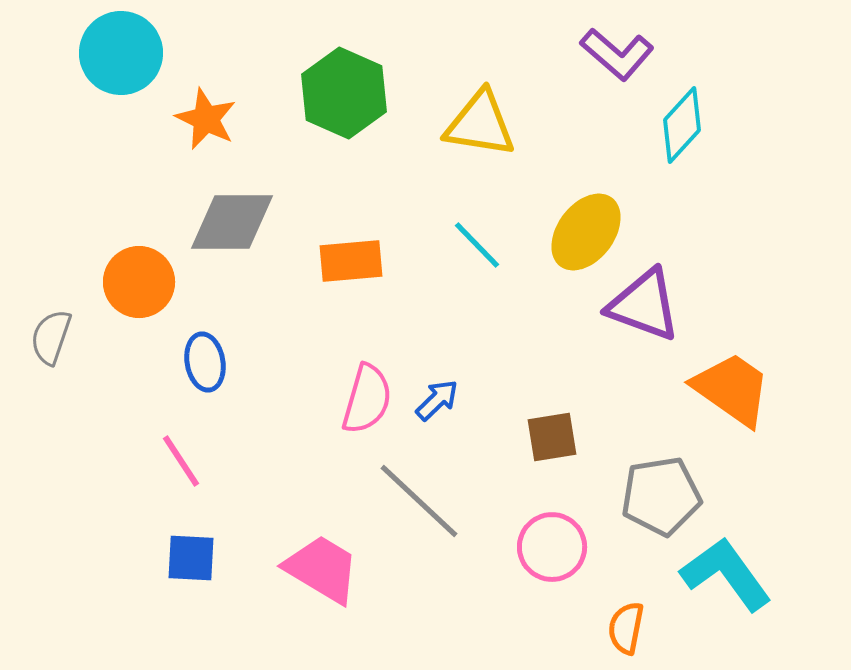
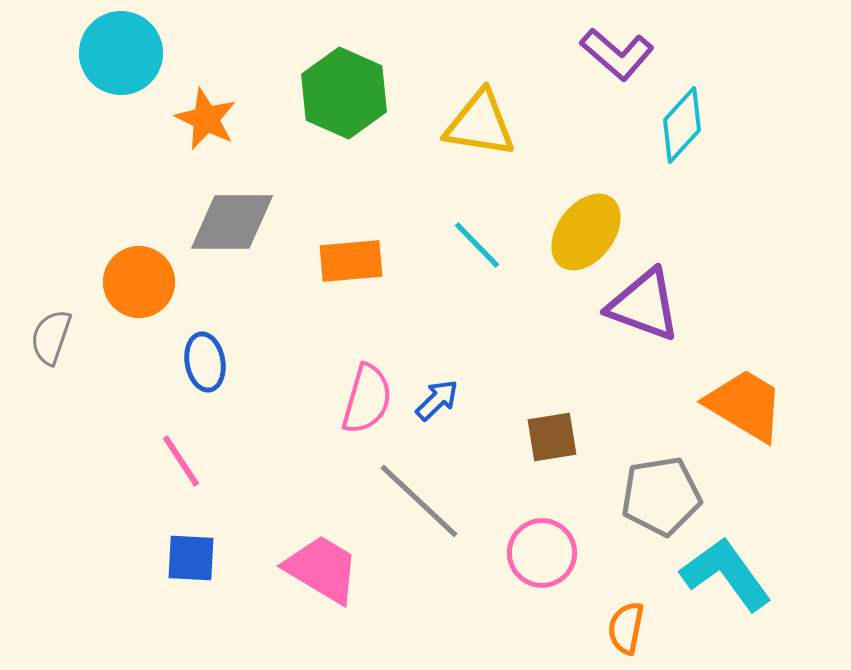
orange trapezoid: moved 13 px right, 16 px down; rotated 4 degrees counterclockwise
pink circle: moved 10 px left, 6 px down
